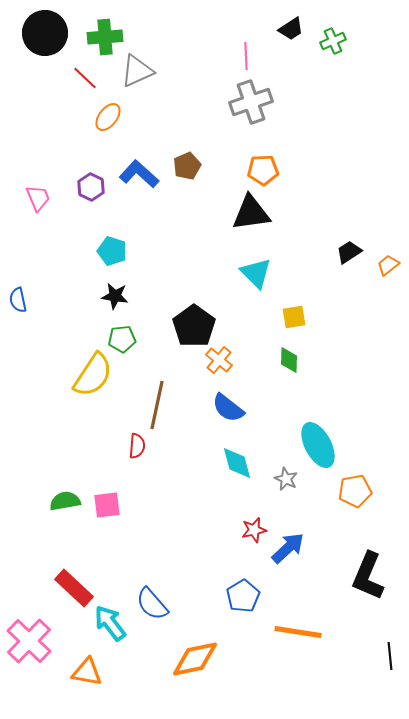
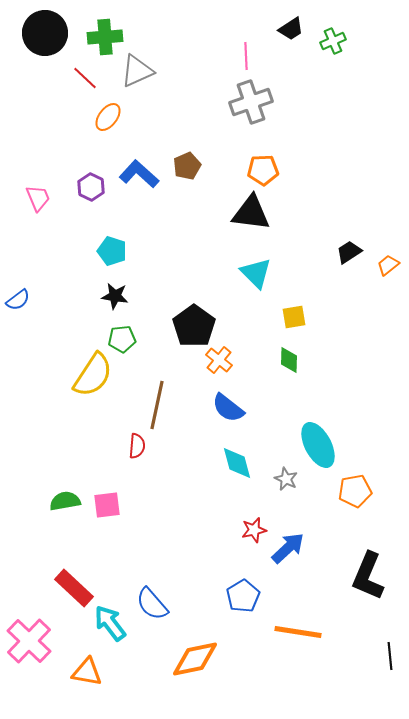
black triangle at (251, 213): rotated 15 degrees clockwise
blue semicircle at (18, 300): rotated 115 degrees counterclockwise
